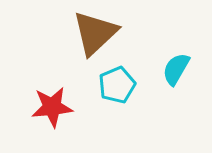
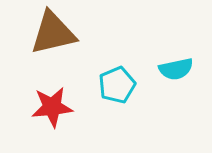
brown triangle: moved 42 px left; rotated 30 degrees clockwise
cyan semicircle: rotated 132 degrees counterclockwise
